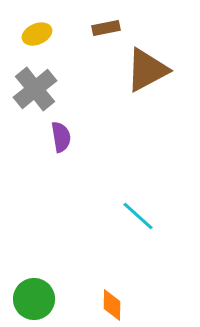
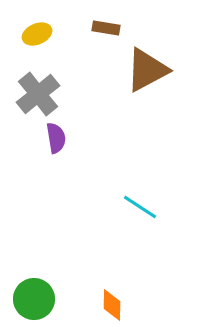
brown rectangle: rotated 20 degrees clockwise
gray cross: moved 3 px right, 5 px down
purple semicircle: moved 5 px left, 1 px down
cyan line: moved 2 px right, 9 px up; rotated 9 degrees counterclockwise
